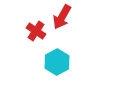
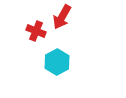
red cross: rotated 12 degrees counterclockwise
